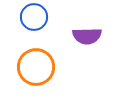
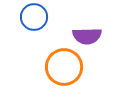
orange circle: moved 28 px right
